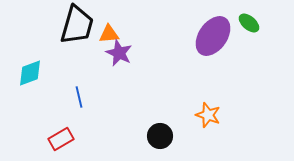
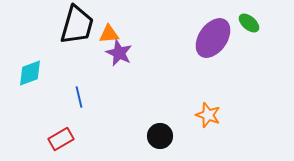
purple ellipse: moved 2 px down
